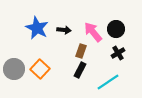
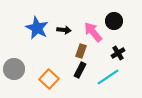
black circle: moved 2 px left, 8 px up
orange square: moved 9 px right, 10 px down
cyan line: moved 5 px up
